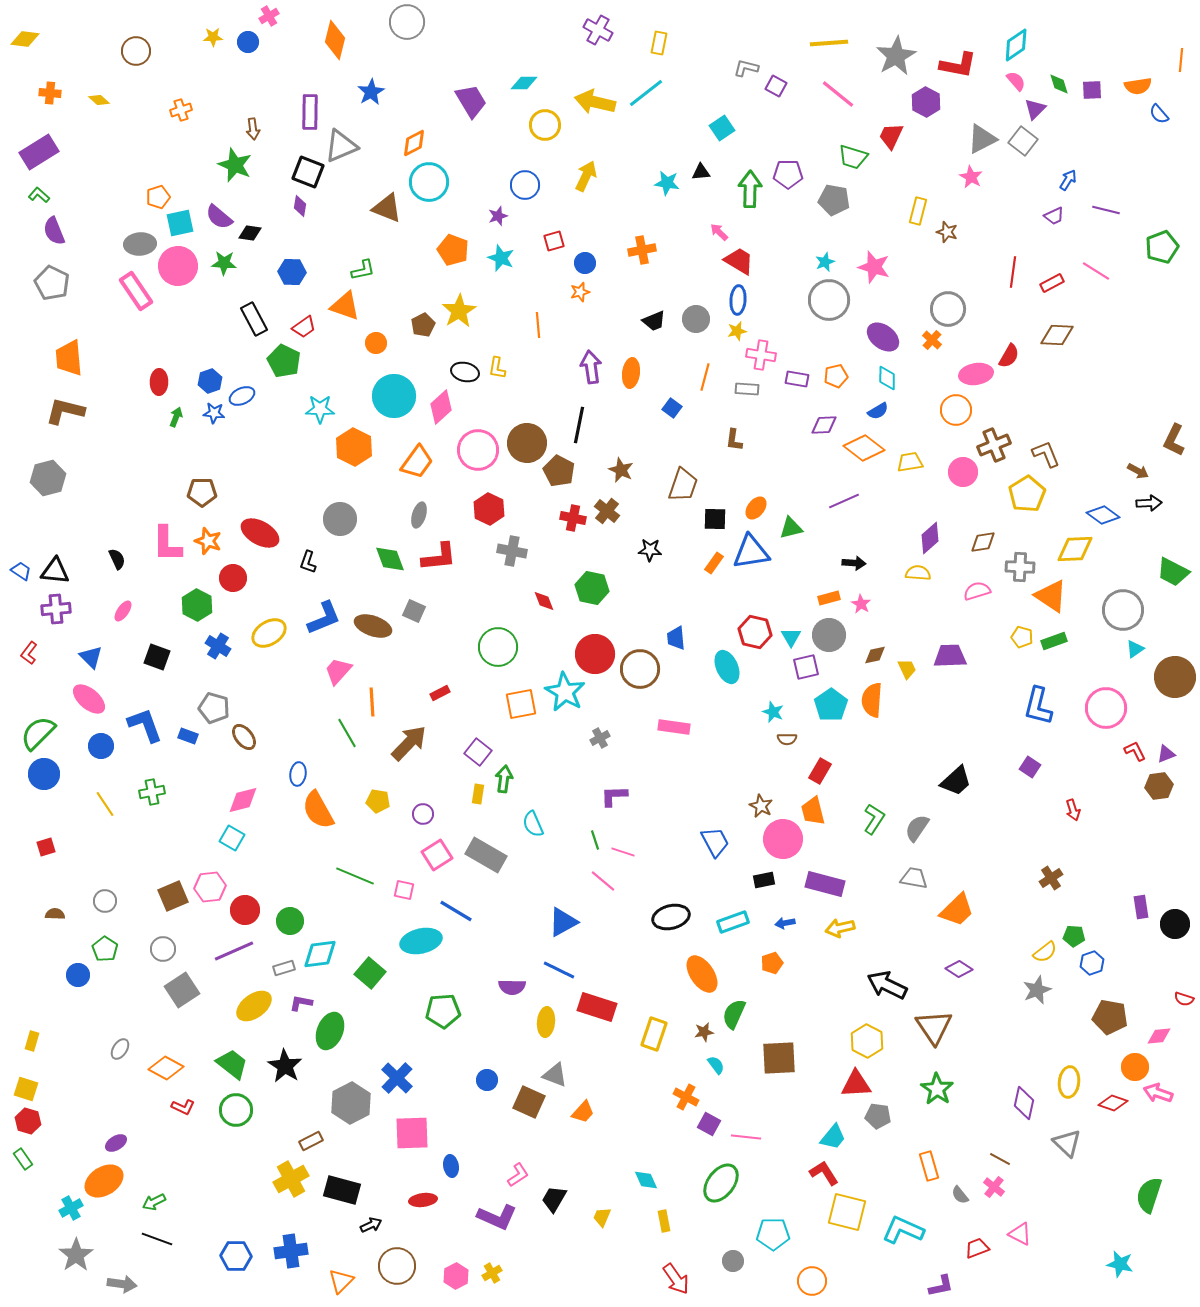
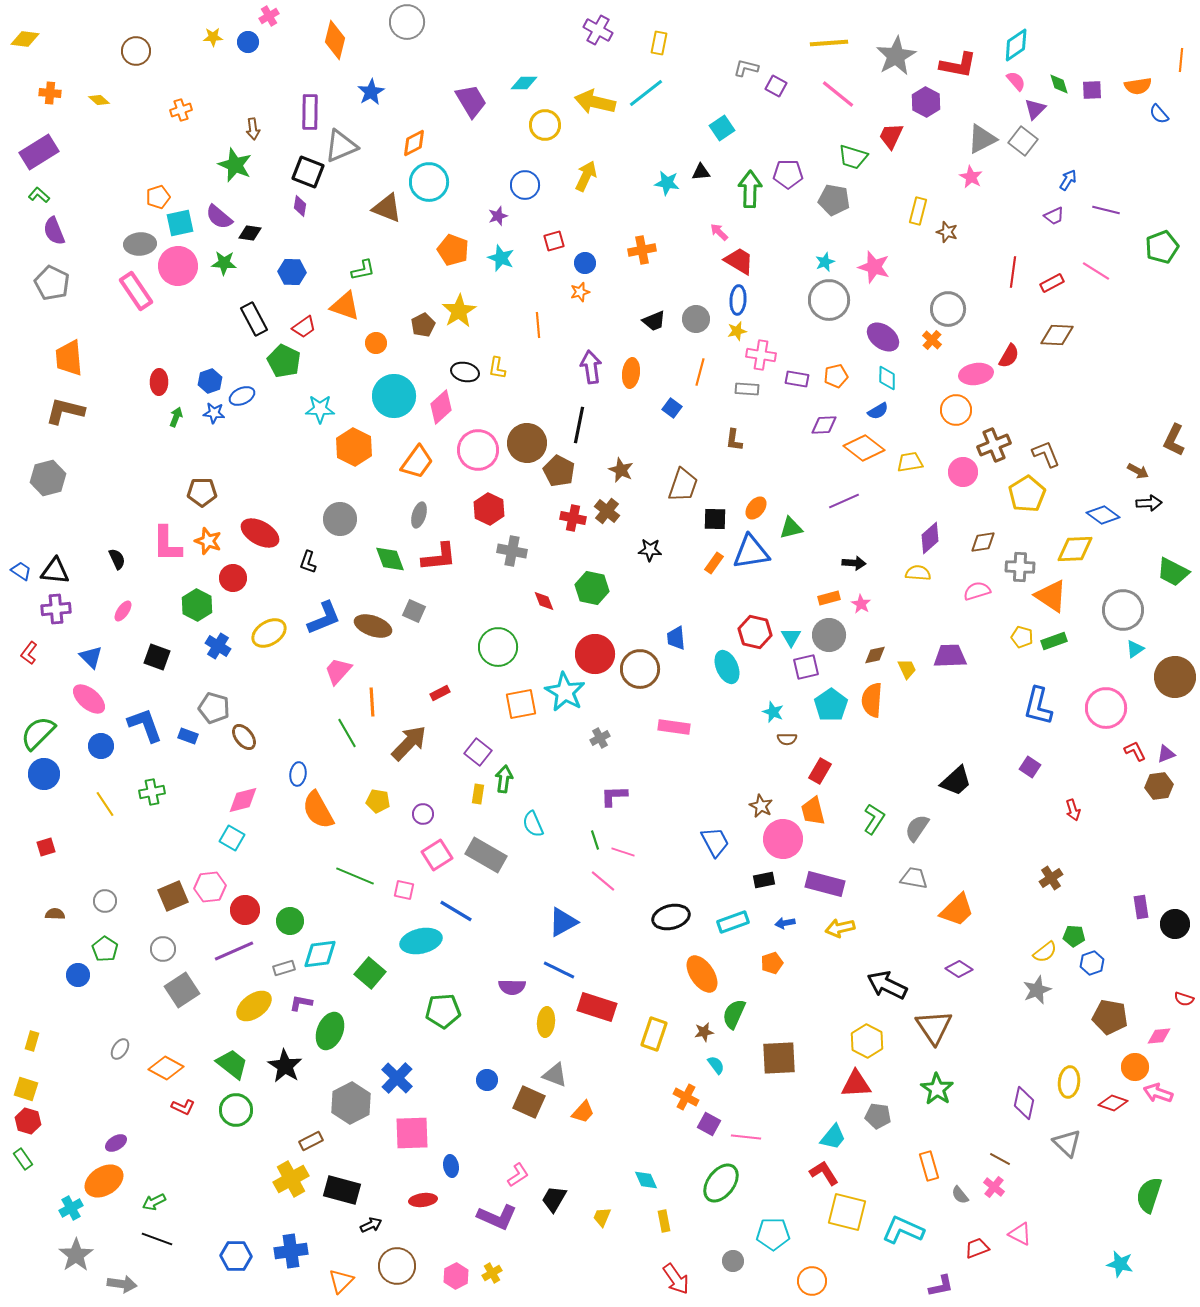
orange line at (705, 377): moved 5 px left, 5 px up
